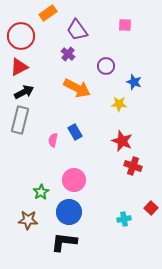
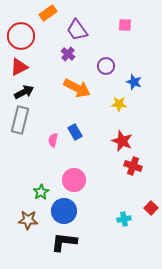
blue circle: moved 5 px left, 1 px up
